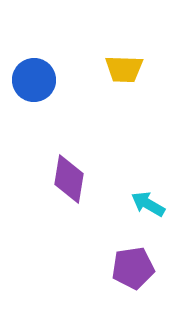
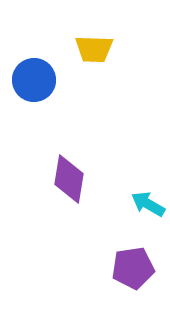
yellow trapezoid: moved 30 px left, 20 px up
